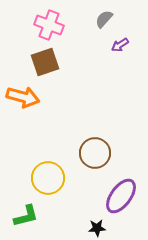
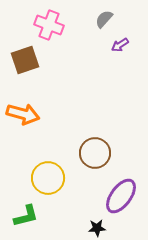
brown square: moved 20 px left, 2 px up
orange arrow: moved 17 px down
